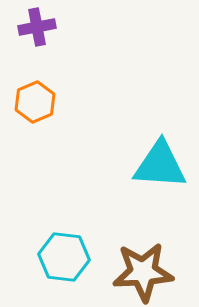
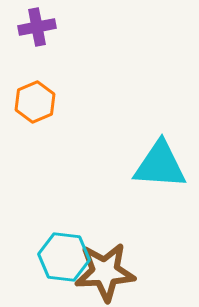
brown star: moved 38 px left
